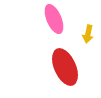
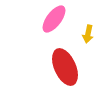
pink ellipse: rotated 60 degrees clockwise
